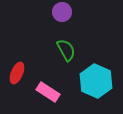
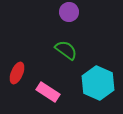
purple circle: moved 7 px right
green semicircle: rotated 25 degrees counterclockwise
cyan hexagon: moved 2 px right, 2 px down
